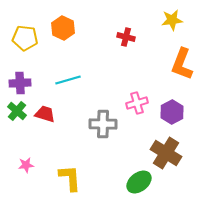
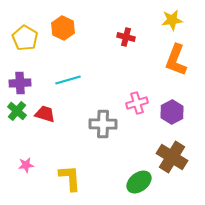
yellow pentagon: rotated 25 degrees clockwise
orange L-shape: moved 6 px left, 4 px up
brown cross: moved 6 px right, 4 px down
